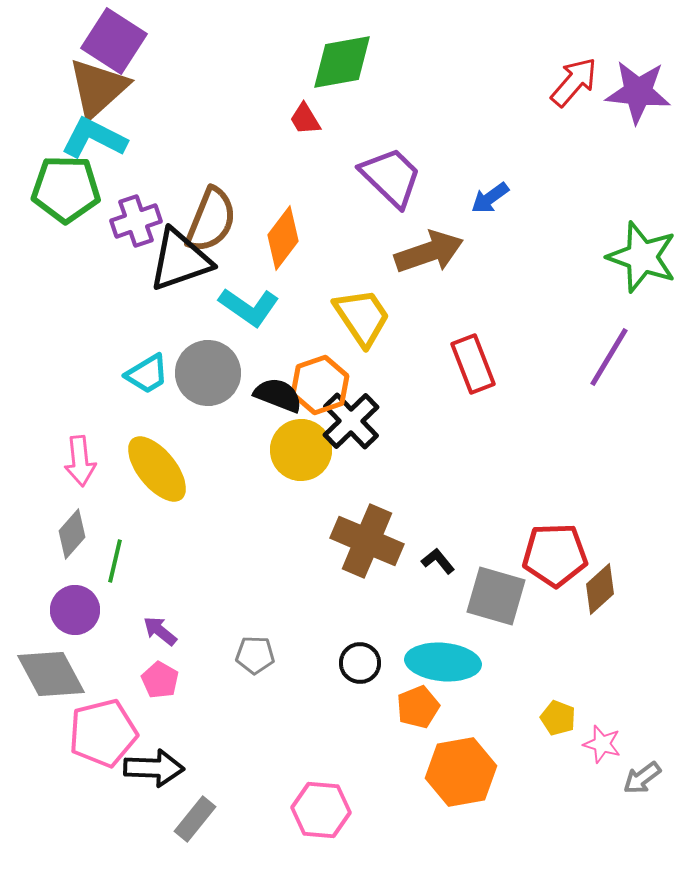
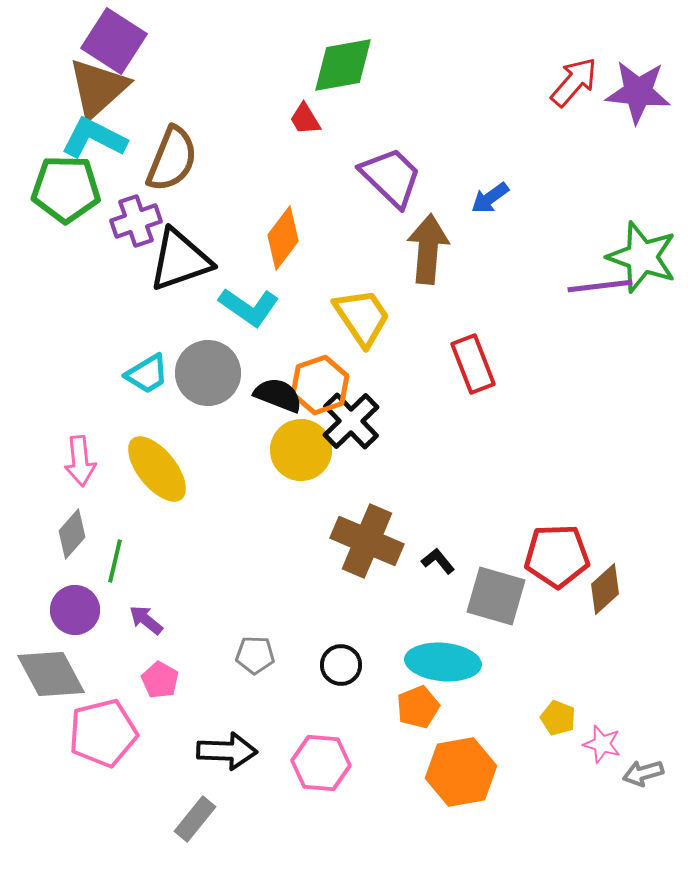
green diamond at (342, 62): moved 1 px right, 3 px down
brown semicircle at (211, 220): moved 39 px left, 61 px up
brown arrow at (429, 252): moved 1 px left, 3 px up; rotated 66 degrees counterclockwise
purple line at (609, 357): moved 9 px left, 71 px up; rotated 52 degrees clockwise
red pentagon at (555, 555): moved 2 px right, 1 px down
brown diamond at (600, 589): moved 5 px right
purple arrow at (160, 631): moved 14 px left, 11 px up
black circle at (360, 663): moved 19 px left, 2 px down
black arrow at (154, 768): moved 73 px right, 17 px up
gray arrow at (642, 778): moved 1 px right, 5 px up; rotated 21 degrees clockwise
pink hexagon at (321, 810): moved 47 px up
